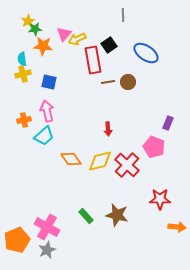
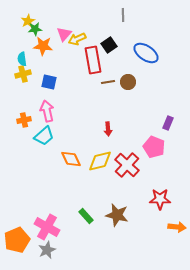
orange diamond: rotated 10 degrees clockwise
